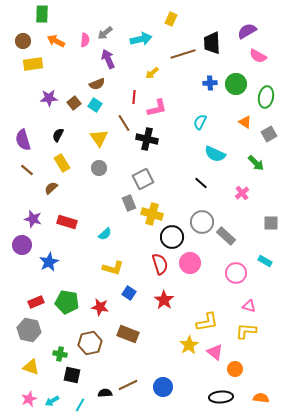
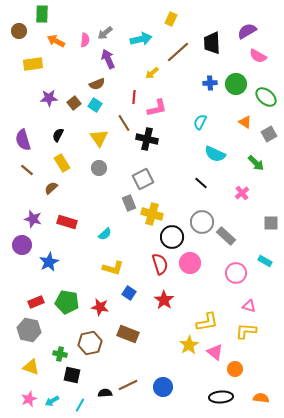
brown circle at (23, 41): moved 4 px left, 10 px up
brown line at (183, 54): moved 5 px left, 2 px up; rotated 25 degrees counterclockwise
green ellipse at (266, 97): rotated 60 degrees counterclockwise
